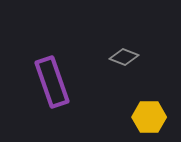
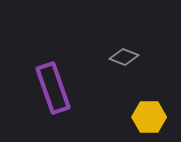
purple rectangle: moved 1 px right, 6 px down
